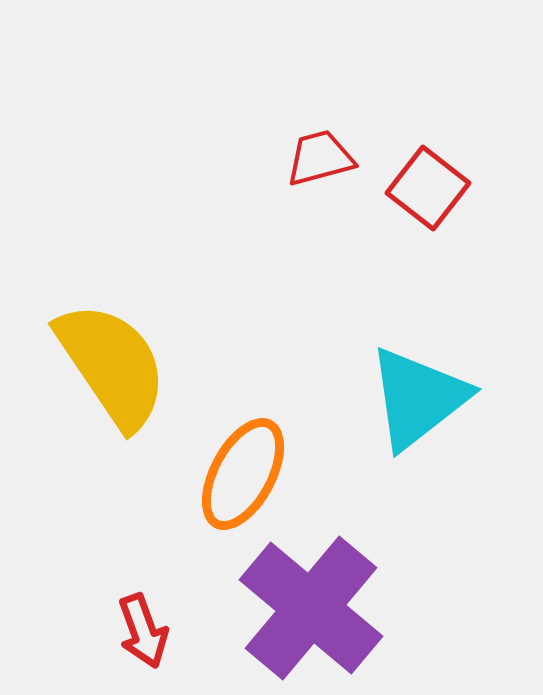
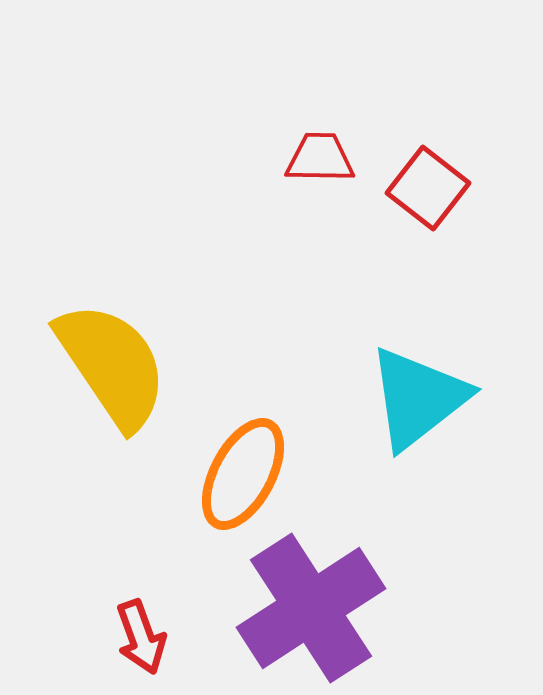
red trapezoid: rotated 16 degrees clockwise
purple cross: rotated 17 degrees clockwise
red arrow: moved 2 px left, 6 px down
